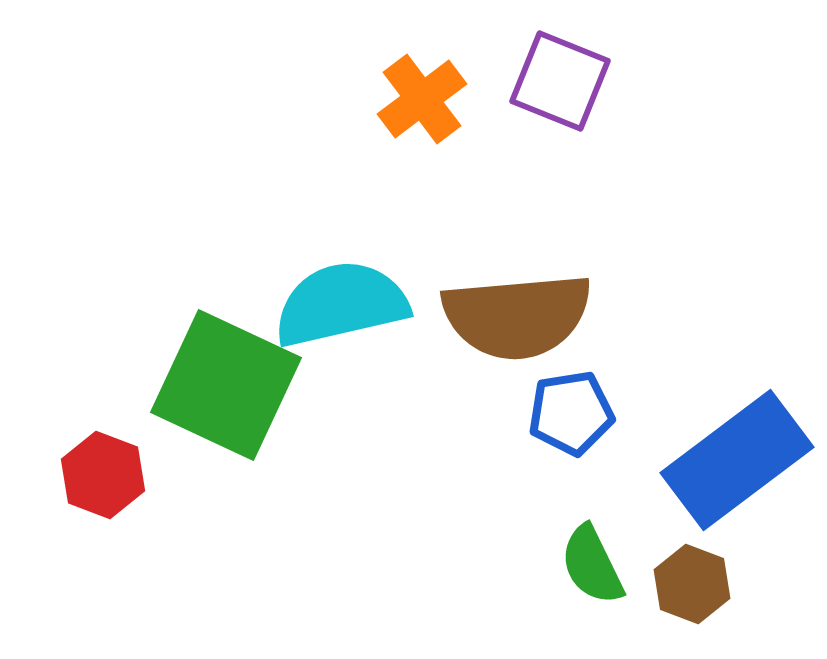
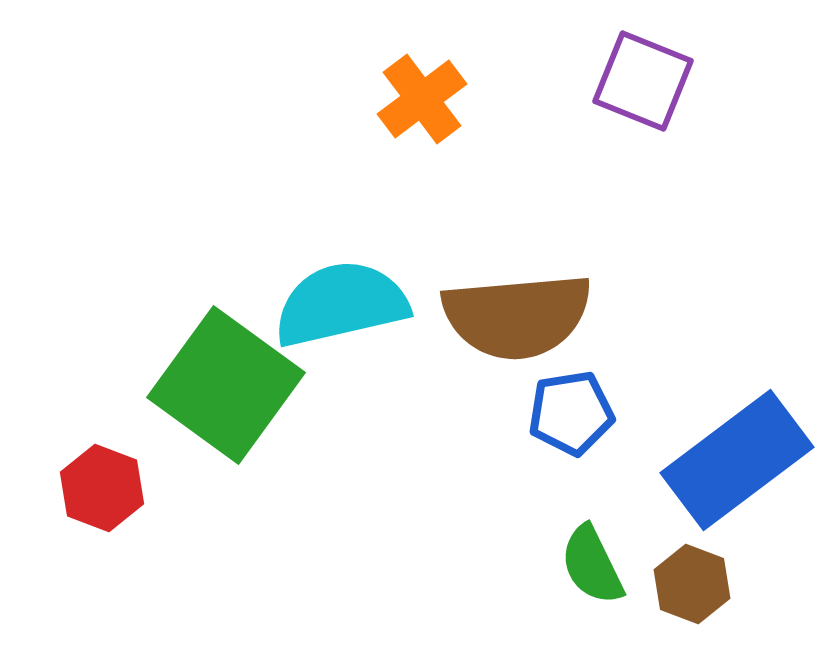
purple square: moved 83 px right
green square: rotated 11 degrees clockwise
red hexagon: moved 1 px left, 13 px down
